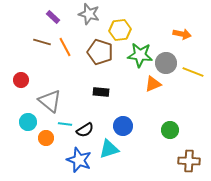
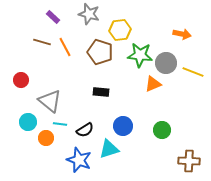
cyan line: moved 5 px left
green circle: moved 8 px left
